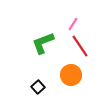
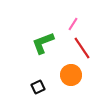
red line: moved 2 px right, 2 px down
black square: rotated 16 degrees clockwise
